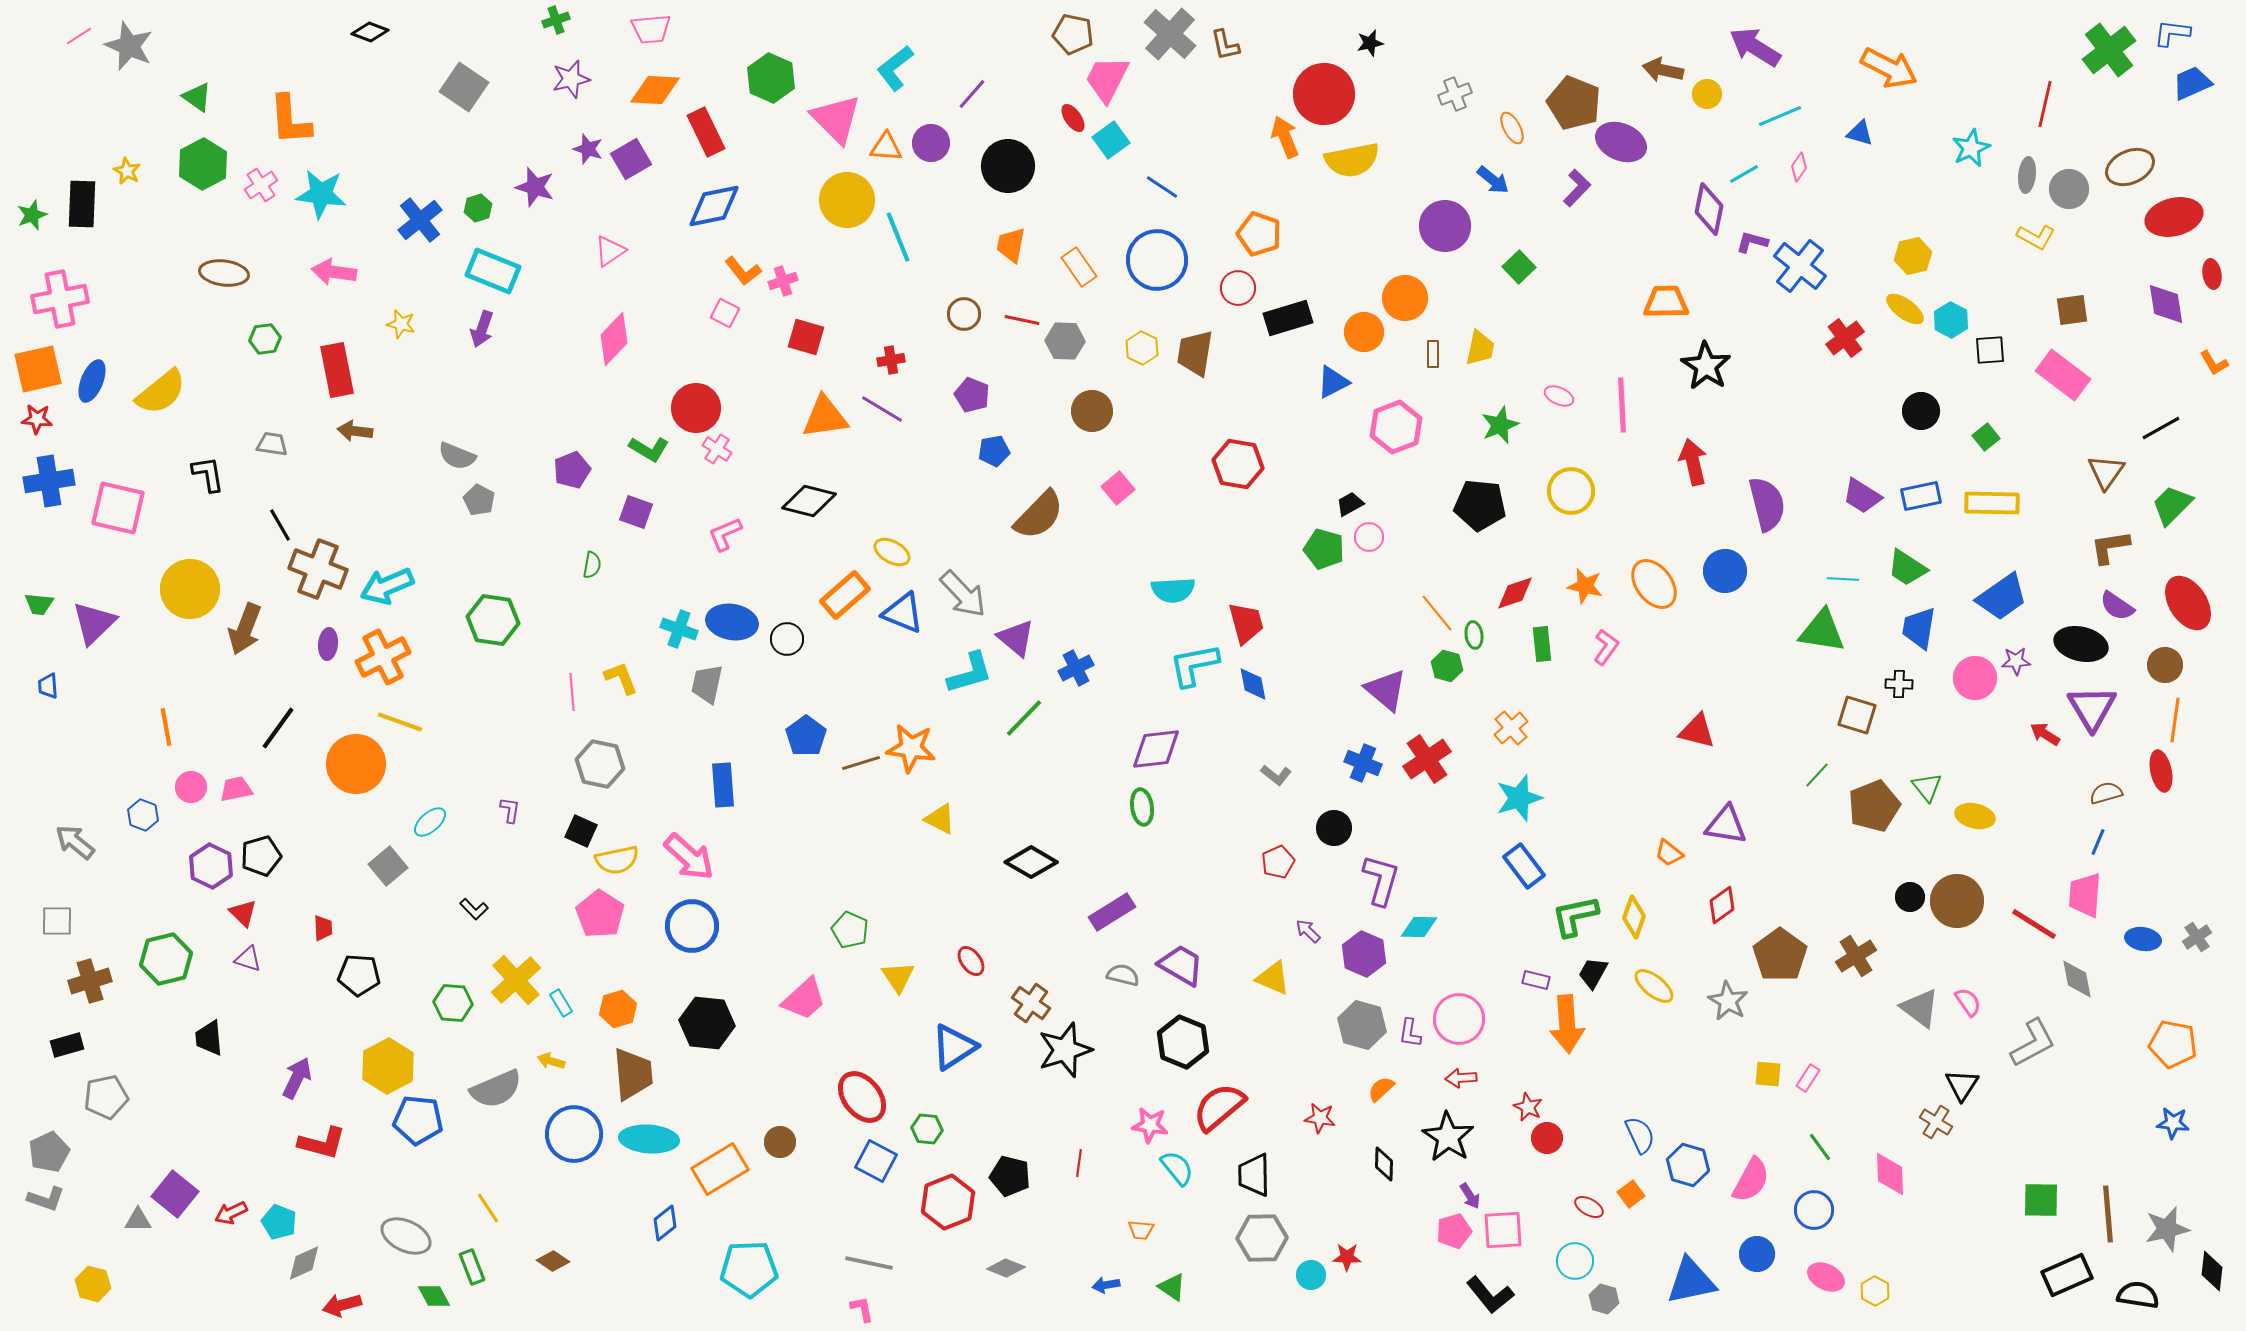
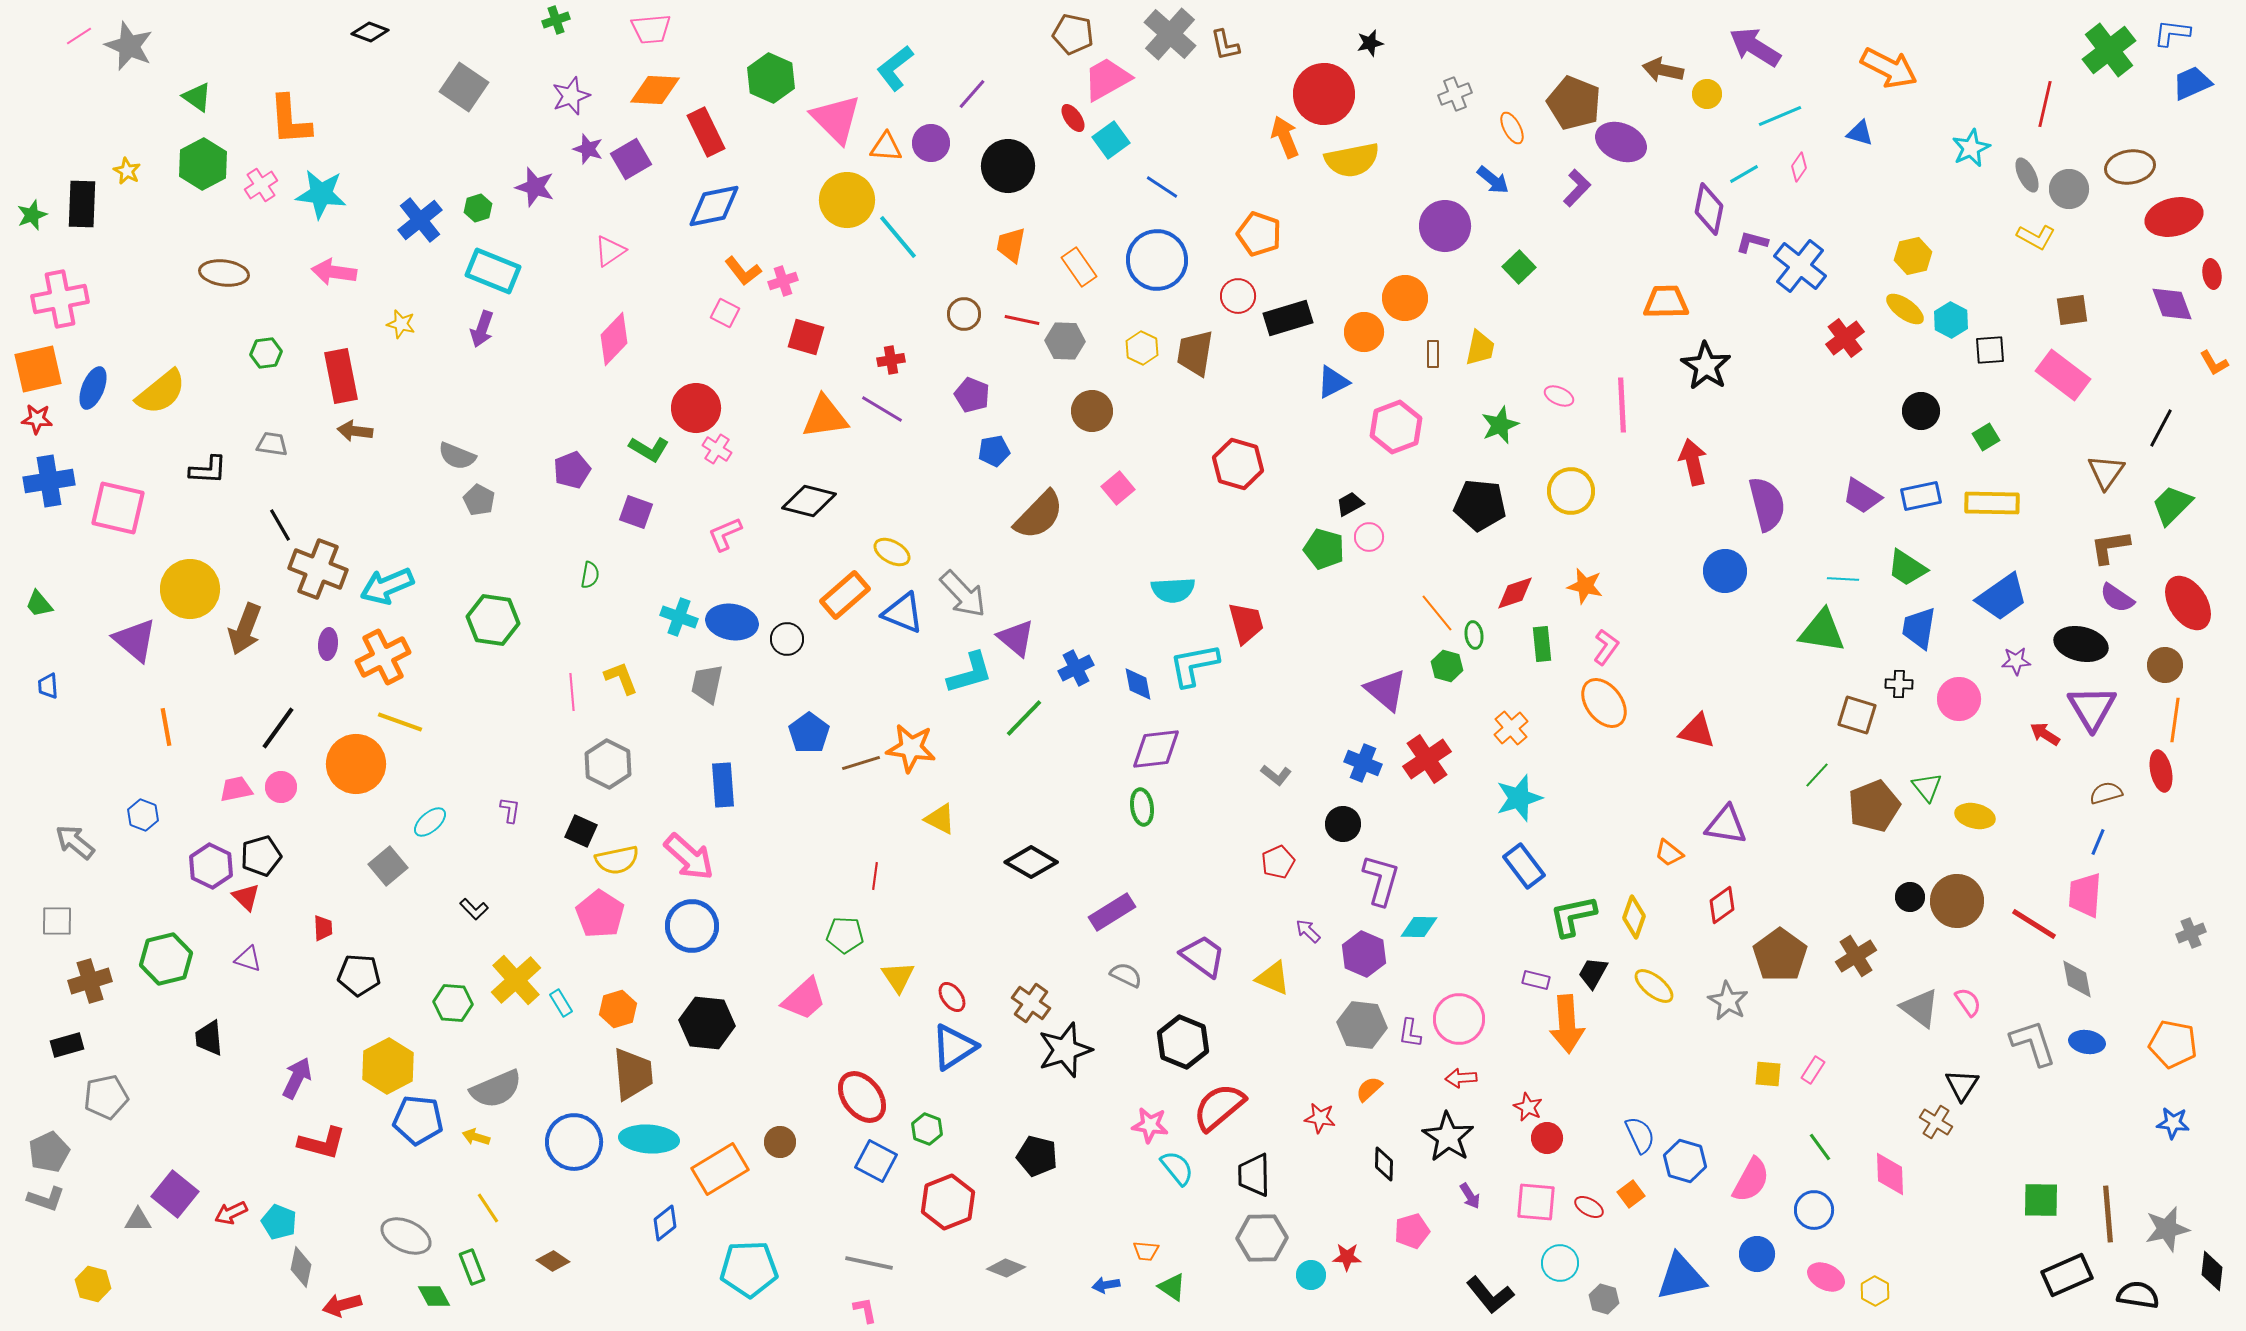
purple star at (571, 79): moved 17 px down; rotated 6 degrees counterclockwise
pink trapezoid at (1107, 79): rotated 34 degrees clockwise
brown ellipse at (2130, 167): rotated 15 degrees clockwise
gray ellipse at (2027, 175): rotated 32 degrees counterclockwise
cyan line at (898, 237): rotated 18 degrees counterclockwise
red circle at (1238, 288): moved 8 px down
purple diamond at (2166, 304): moved 6 px right; rotated 12 degrees counterclockwise
green hexagon at (265, 339): moved 1 px right, 14 px down
red rectangle at (337, 370): moved 4 px right, 6 px down
blue ellipse at (92, 381): moved 1 px right, 7 px down
black line at (2161, 428): rotated 33 degrees counterclockwise
green square at (1986, 437): rotated 8 degrees clockwise
red hexagon at (1238, 464): rotated 6 degrees clockwise
black L-shape at (208, 474): moved 4 px up; rotated 102 degrees clockwise
green semicircle at (592, 565): moved 2 px left, 10 px down
orange ellipse at (1654, 584): moved 50 px left, 119 px down
green trapezoid at (39, 604): rotated 44 degrees clockwise
purple semicircle at (2117, 606): moved 8 px up
purple triangle at (94, 623): moved 41 px right, 17 px down; rotated 36 degrees counterclockwise
cyan cross at (679, 629): moved 12 px up
pink circle at (1975, 678): moved 16 px left, 21 px down
blue diamond at (1253, 684): moved 115 px left
blue pentagon at (806, 736): moved 3 px right, 3 px up
gray hexagon at (600, 764): moved 8 px right; rotated 15 degrees clockwise
pink circle at (191, 787): moved 90 px right
black circle at (1334, 828): moved 9 px right, 4 px up
red triangle at (243, 913): moved 3 px right, 16 px up
green L-shape at (1575, 916): moved 2 px left
green pentagon at (850, 930): moved 5 px left, 5 px down; rotated 21 degrees counterclockwise
gray cross at (2197, 937): moved 6 px left, 4 px up; rotated 12 degrees clockwise
blue ellipse at (2143, 939): moved 56 px left, 103 px down
red ellipse at (971, 961): moved 19 px left, 36 px down
purple trapezoid at (1181, 965): moved 22 px right, 9 px up; rotated 6 degrees clockwise
gray semicircle at (1123, 975): moved 3 px right; rotated 12 degrees clockwise
gray hexagon at (1362, 1025): rotated 9 degrees counterclockwise
gray L-shape at (2033, 1043): rotated 80 degrees counterclockwise
yellow arrow at (551, 1061): moved 75 px left, 76 px down
pink rectangle at (1808, 1078): moved 5 px right, 8 px up
orange semicircle at (1381, 1089): moved 12 px left
green hexagon at (927, 1129): rotated 16 degrees clockwise
blue circle at (574, 1134): moved 8 px down
red line at (1079, 1163): moved 204 px left, 287 px up
blue hexagon at (1688, 1165): moved 3 px left, 4 px up
black pentagon at (1010, 1176): moved 27 px right, 20 px up
orange trapezoid at (1141, 1230): moved 5 px right, 21 px down
pink square at (1503, 1230): moved 33 px right, 28 px up; rotated 9 degrees clockwise
pink pentagon at (1454, 1231): moved 42 px left
cyan circle at (1575, 1261): moved 15 px left, 2 px down
gray diamond at (304, 1263): moved 3 px left, 4 px down; rotated 54 degrees counterclockwise
blue triangle at (1691, 1281): moved 10 px left, 4 px up
pink L-shape at (862, 1309): moved 3 px right, 1 px down
